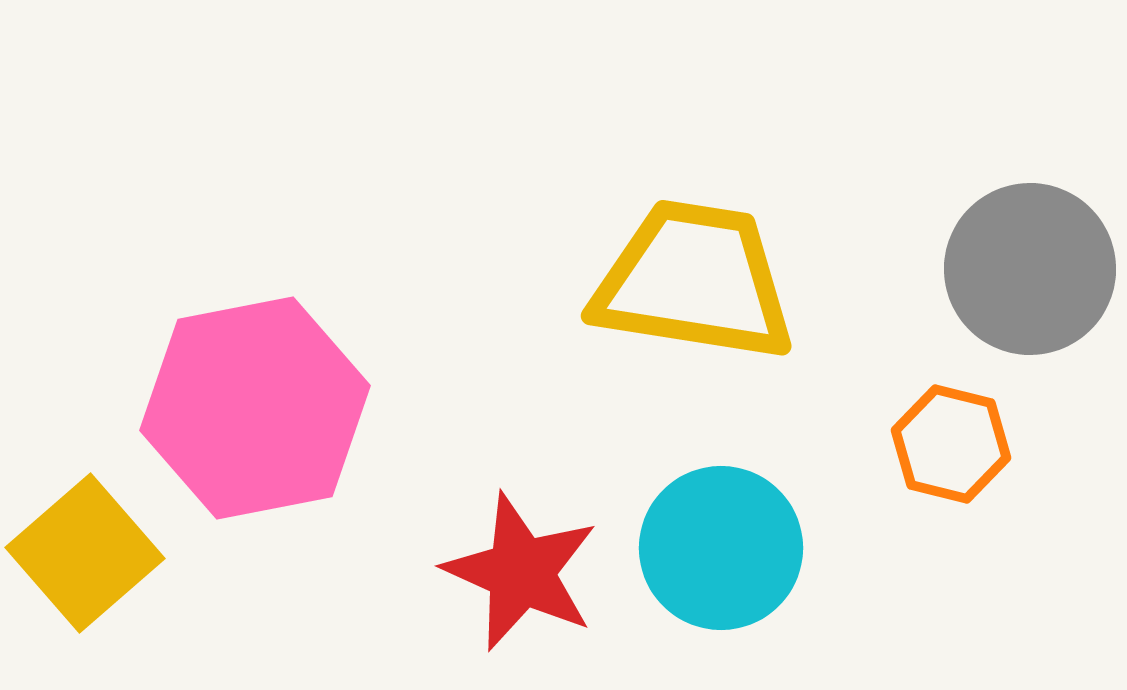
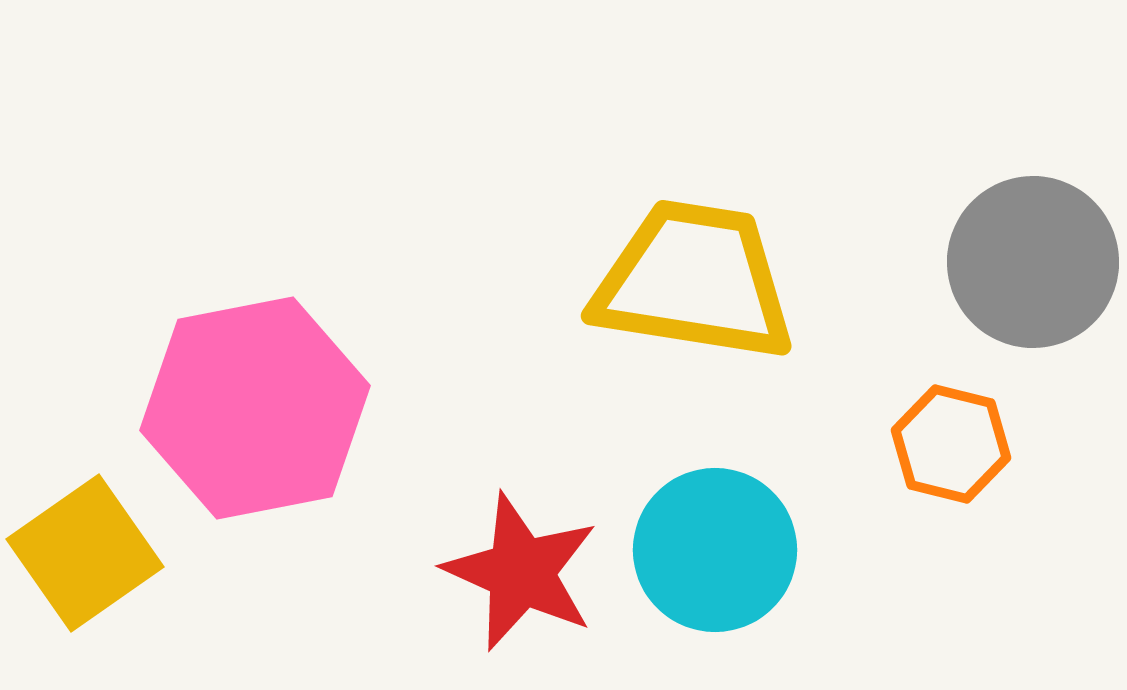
gray circle: moved 3 px right, 7 px up
cyan circle: moved 6 px left, 2 px down
yellow square: rotated 6 degrees clockwise
